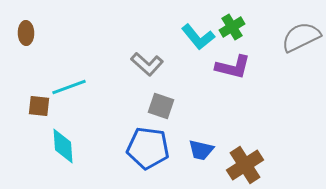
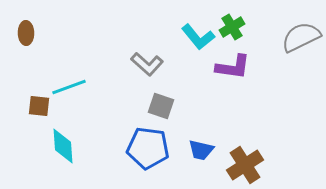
purple L-shape: rotated 6 degrees counterclockwise
